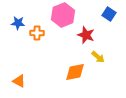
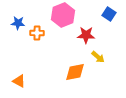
red star: rotated 18 degrees counterclockwise
